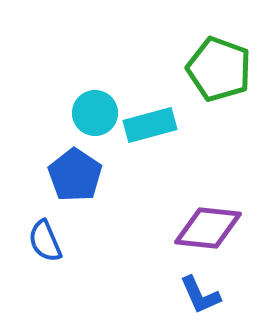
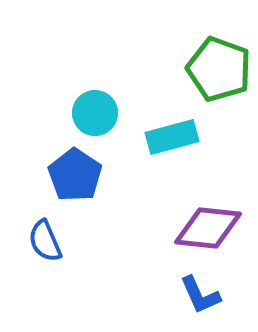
cyan rectangle: moved 22 px right, 12 px down
